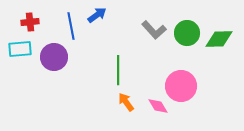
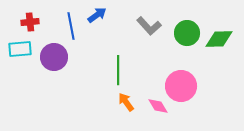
gray L-shape: moved 5 px left, 4 px up
